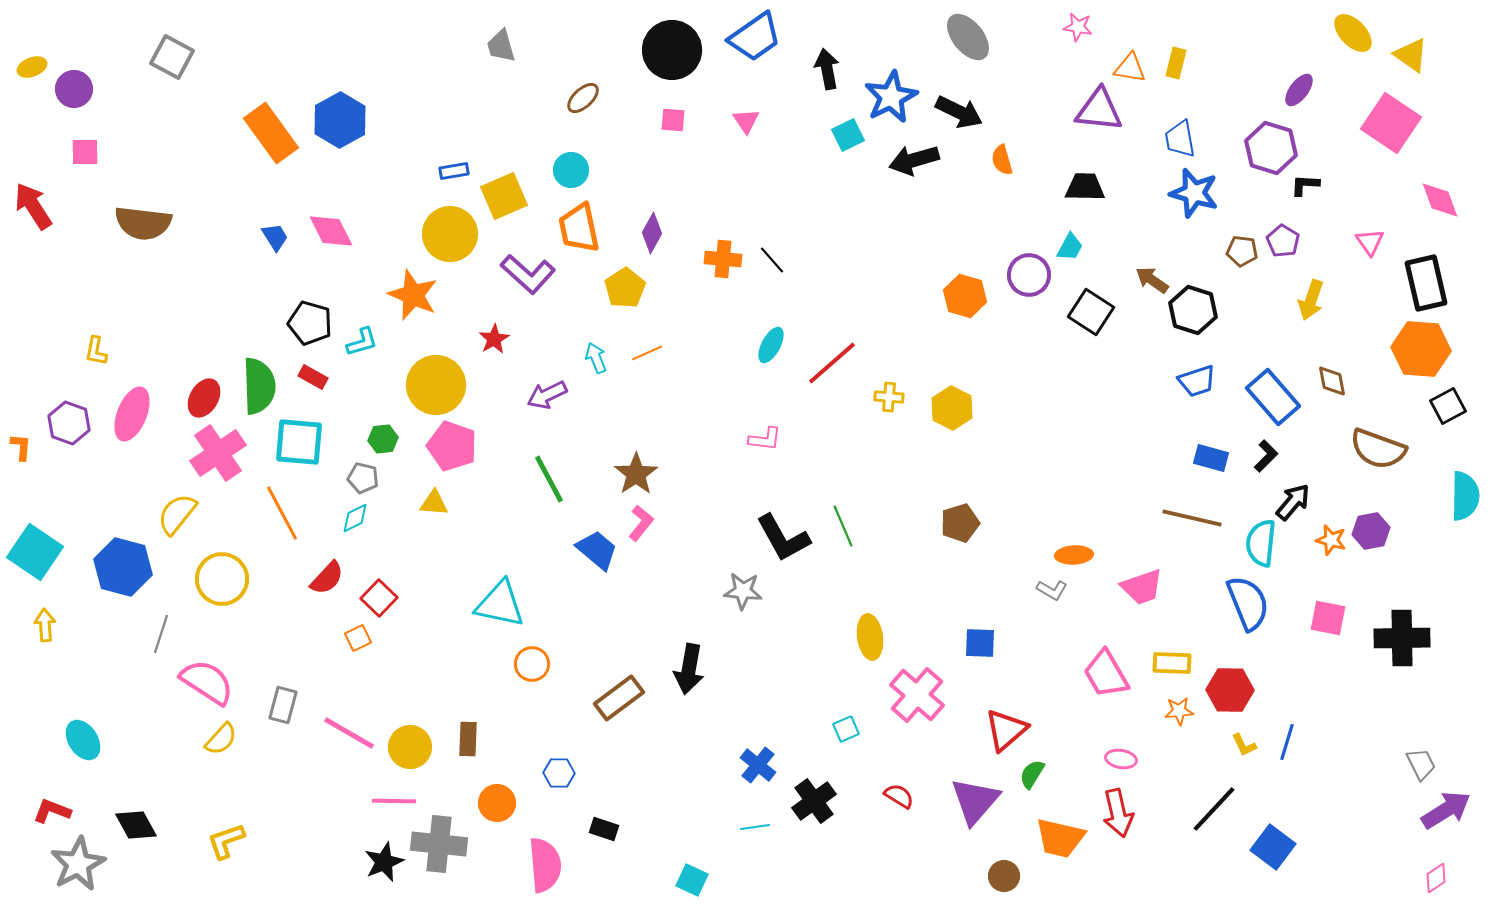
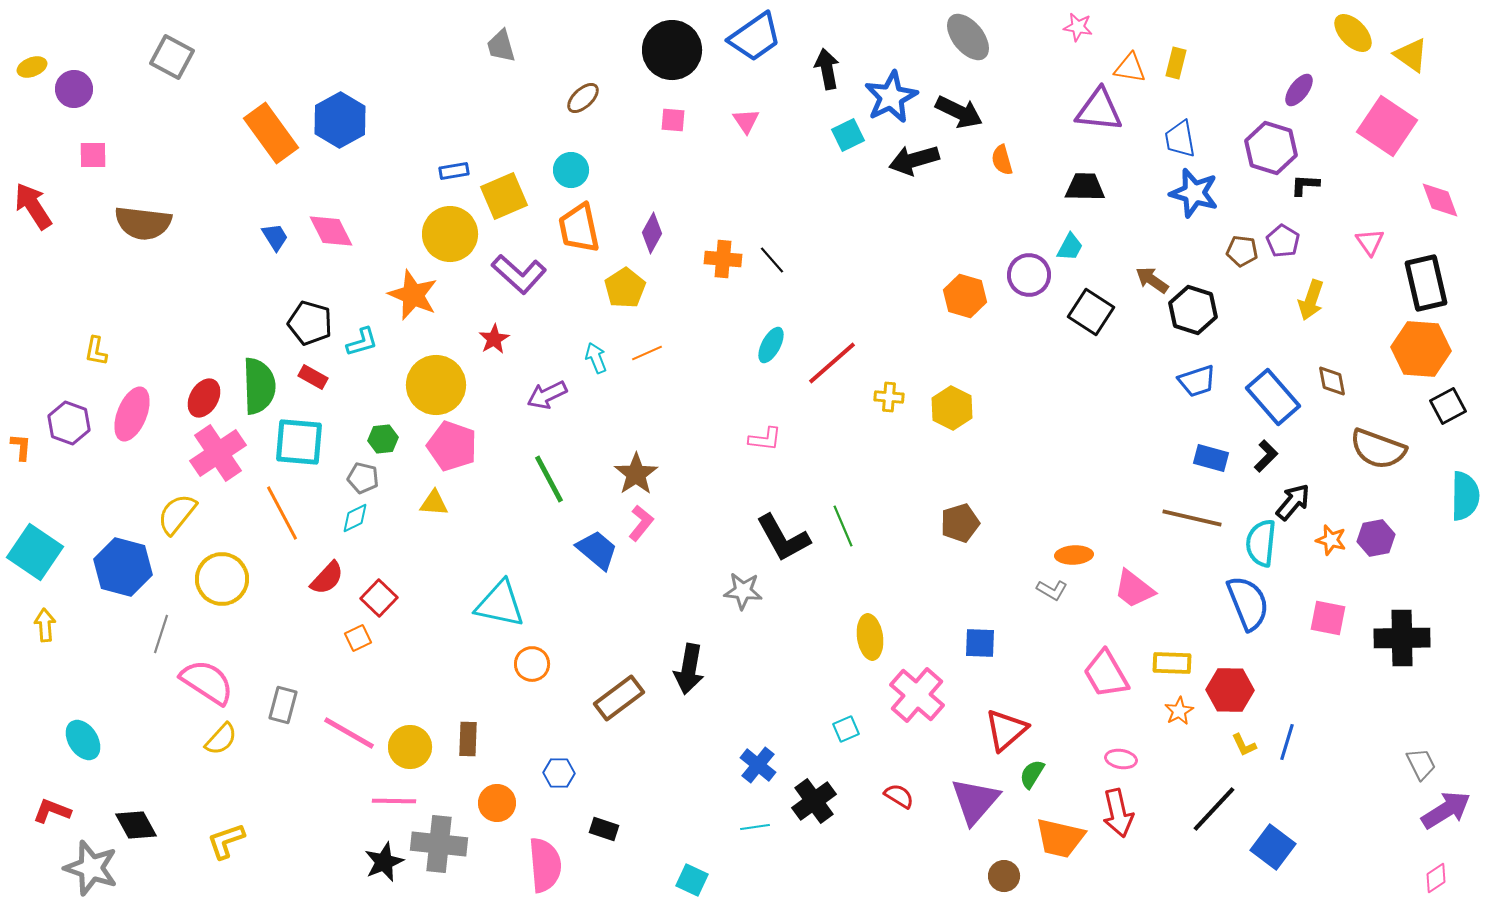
pink square at (1391, 123): moved 4 px left, 3 px down
pink square at (85, 152): moved 8 px right, 3 px down
purple L-shape at (528, 274): moved 9 px left
purple hexagon at (1371, 531): moved 5 px right, 7 px down
pink trapezoid at (1142, 587): moved 8 px left, 2 px down; rotated 57 degrees clockwise
orange star at (1179, 711): rotated 24 degrees counterclockwise
gray star at (78, 864): moved 13 px right, 4 px down; rotated 26 degrees counterclockwise
